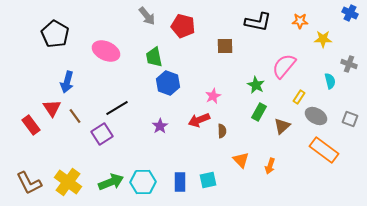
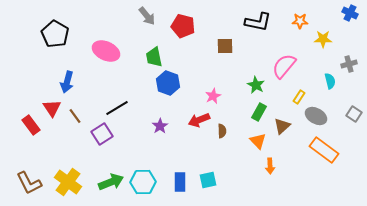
gray cross: rotated 35 degrees counterclockwise
gray square: moved 4 px right, 5 px up; rotated 14 degrees clockwise
orange triangle: moved 17 px right, 19 px up
orange arrow: rotated 21 degrees counterclockwise
